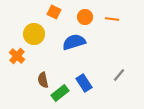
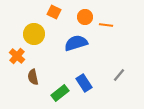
orange line: moved 6 px left, 6 px down
blue semicircle: moved 2 px right, 1 px down
brown semicircle: moved 10 px left, 3 px up
